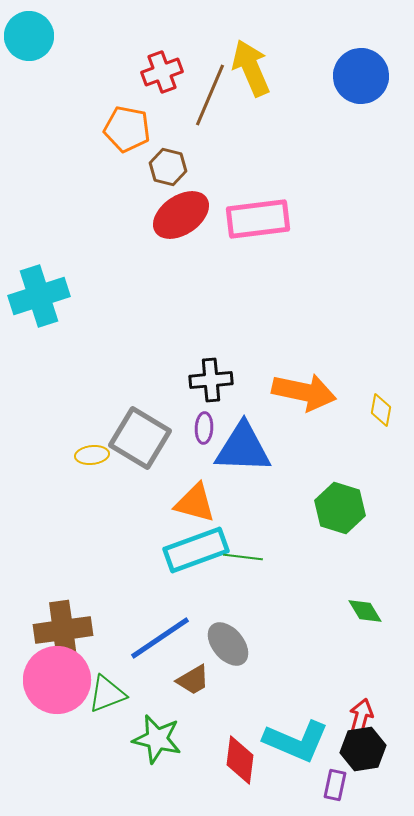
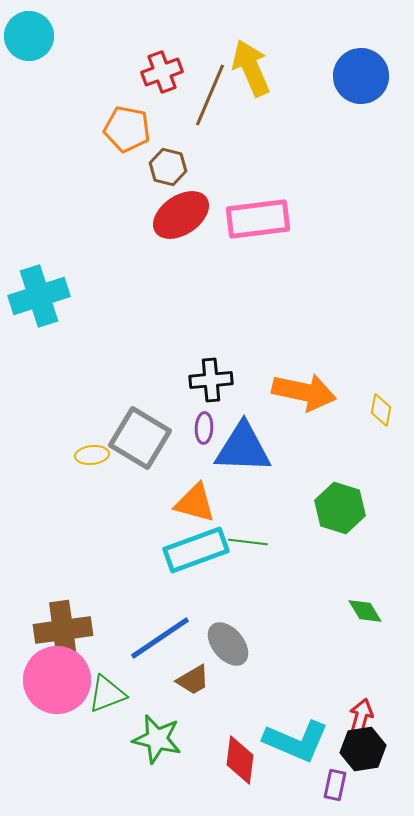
green line: moved 5 px right, 15 px up
